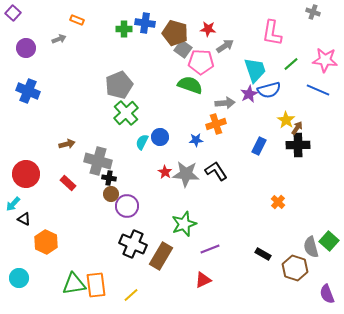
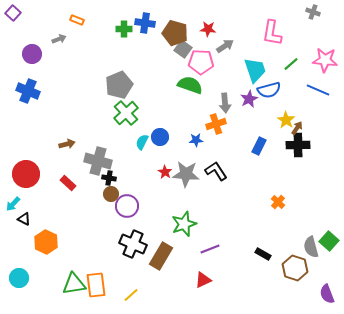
purple circle at (26, 48): moved 6 px right, 6 px down
purple star at (249, 94): moved 5 px down
gray arrow at (225, 103): rotated 90 degrees clockwise
